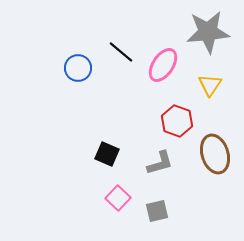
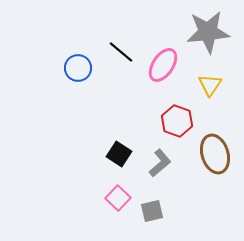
black square: moved 12 px right; rotated 10 degrees clockwise
gray L-shape: rotated 24 degrees counterclockwise
gray square: moved 5 px left
